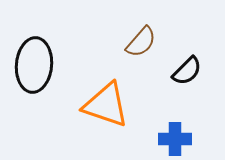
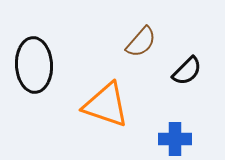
black ellipse: rotated 8 degrees counterclockwise
